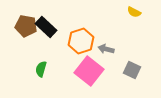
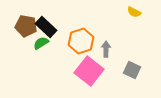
gray arrow: rotated 77 degrees clockwise
green semicircle: moved 26 px up; rotated 42 degrees clockwise
